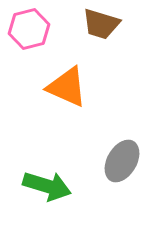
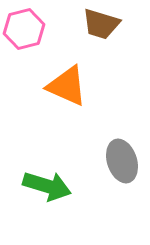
pink hexagon: moved 5 px left
orange triangle: moved 1 px up
gray ellipse: rotated 48 degrees counterclockwise
